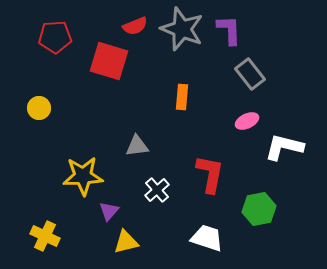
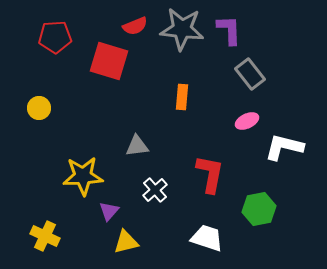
gray star: rotated 15 degrees counterclockwise
white cross: moved 2 px left
